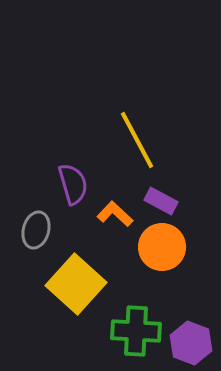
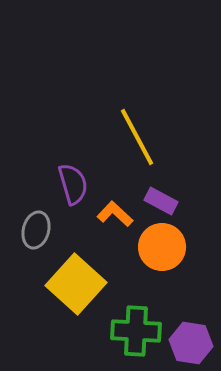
yellow line: moved 3 px up
purple hexagon: rotated 12 degrees counterclockwise
